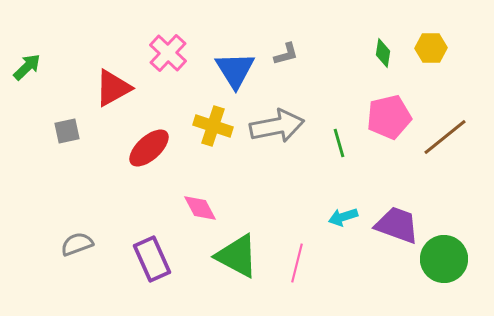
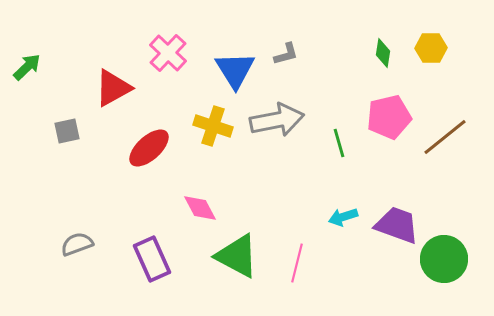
gray arrow: moved 6 px up
